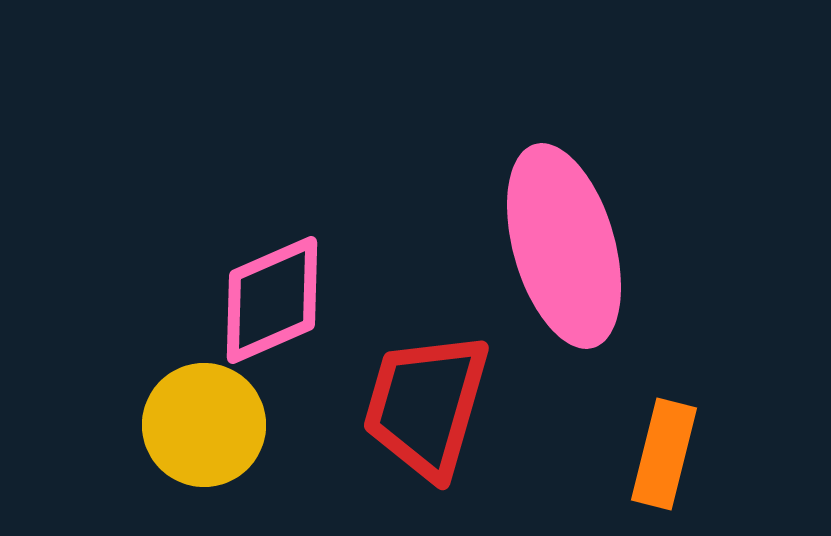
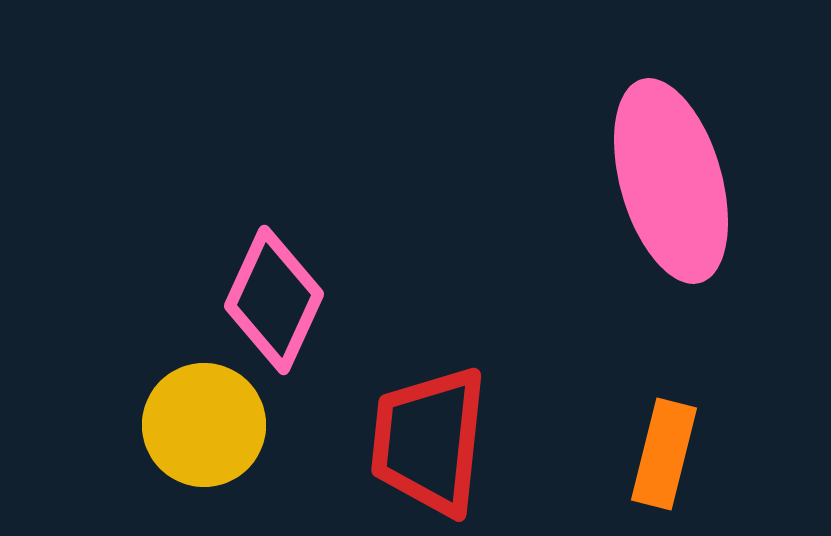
pink ellipse: moved 107 px right, 65 px up
pink diamond: moved 2 px right; rotated 42 degrees counterclockwise
red trapezoid: moved 3 px right, 36 px down; rotated 10 degrees counterclockwise
